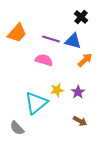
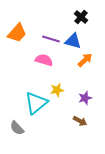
purple star: moved 7 px right, 6 px down; rotated 16 degrees clockwise
